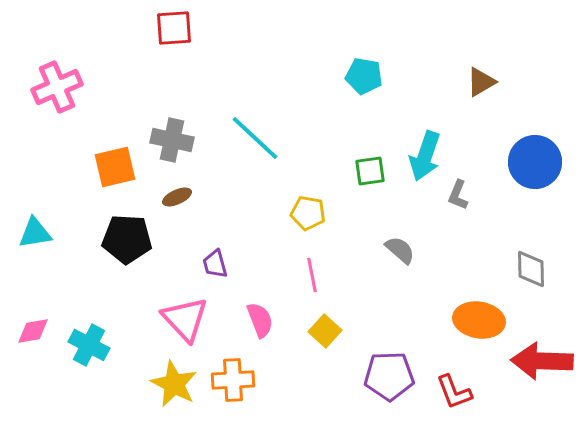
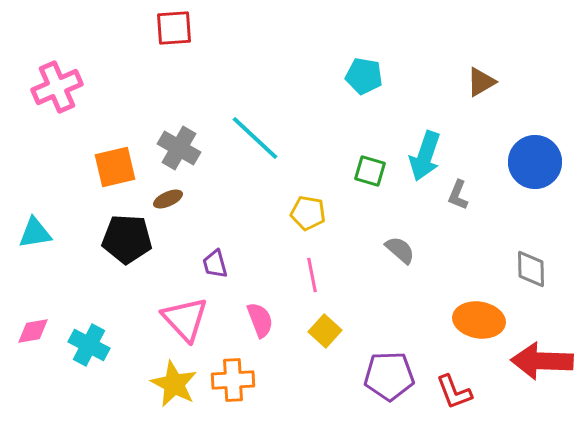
gray cross: moved 7 px right, 8 px down; rotated 18 degrees clockwise
green square: rotated 24 degrees clockwise
brown ellipse: moved 9 px left, 2 px down
